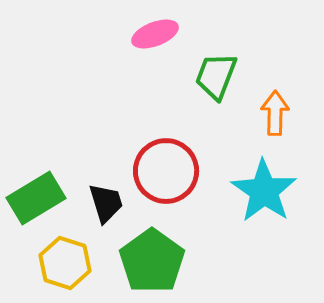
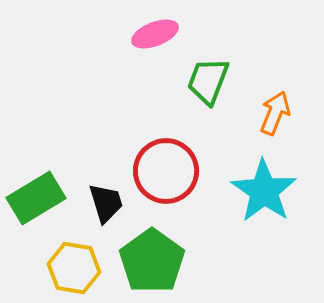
green trapezoid: moved 8 px left, 5 px down
orange arrow: rotated 21 degrees clockwise
yellow hexagon: moved 9 px right, 5 px down; rotated 9 degrees counterclockwise
